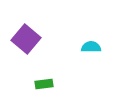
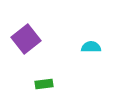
purple square: rotated 12 degrees clockwise
